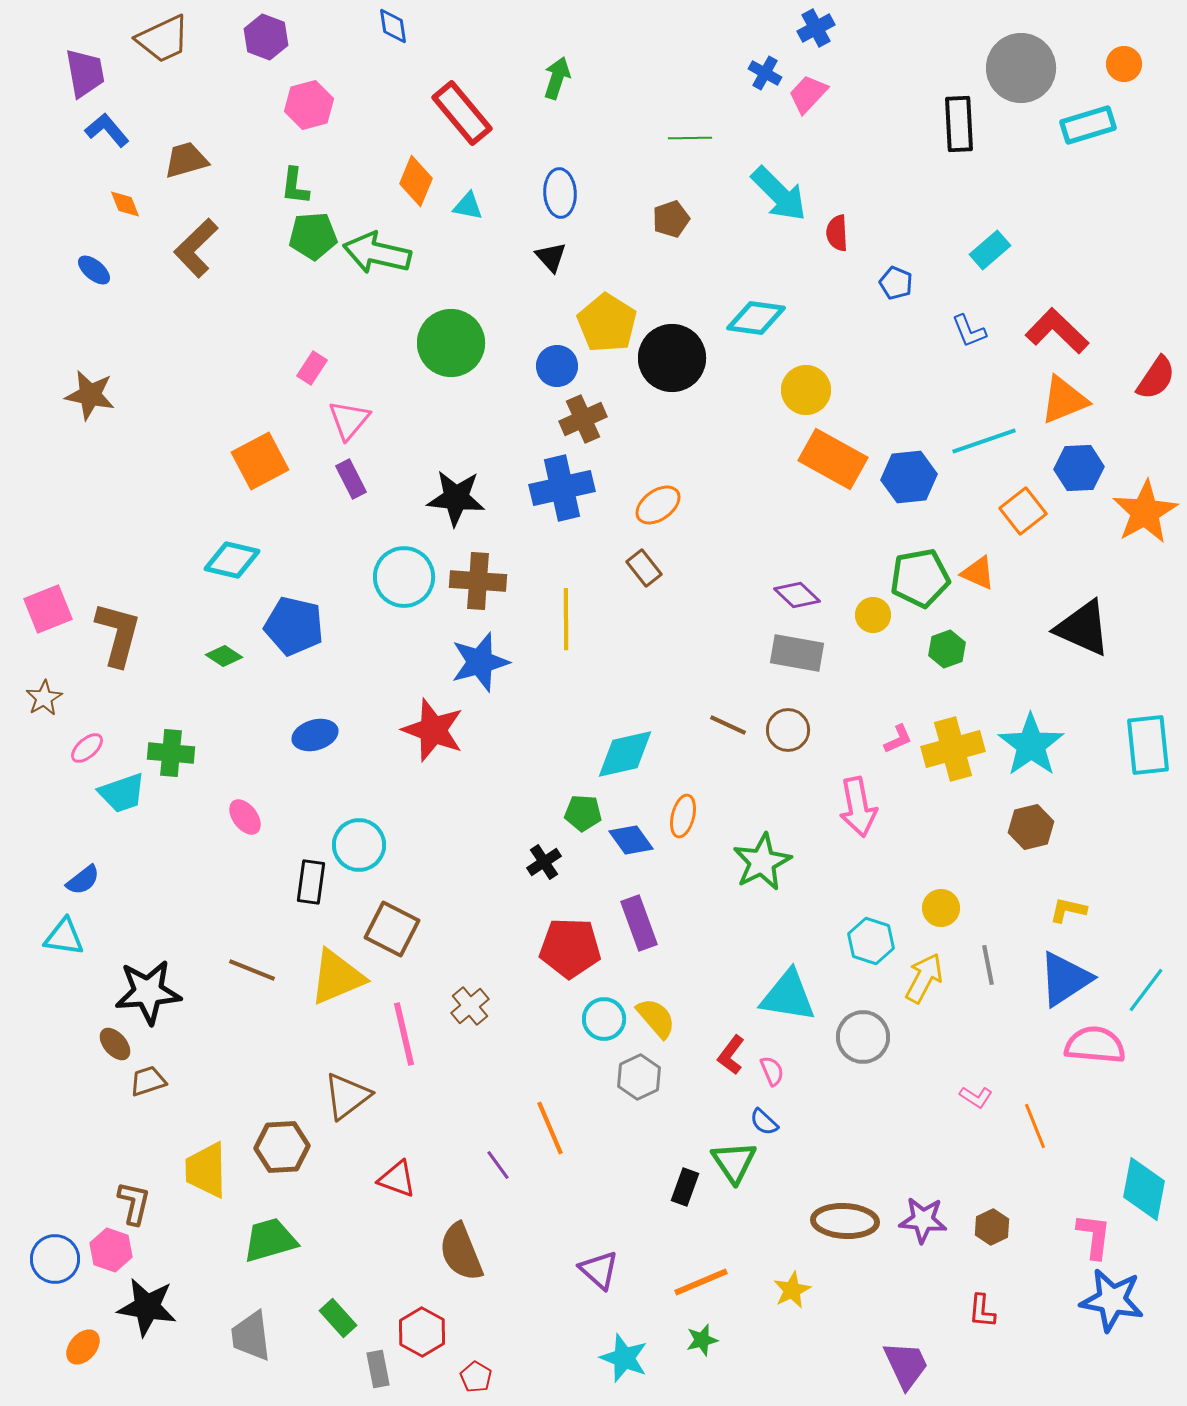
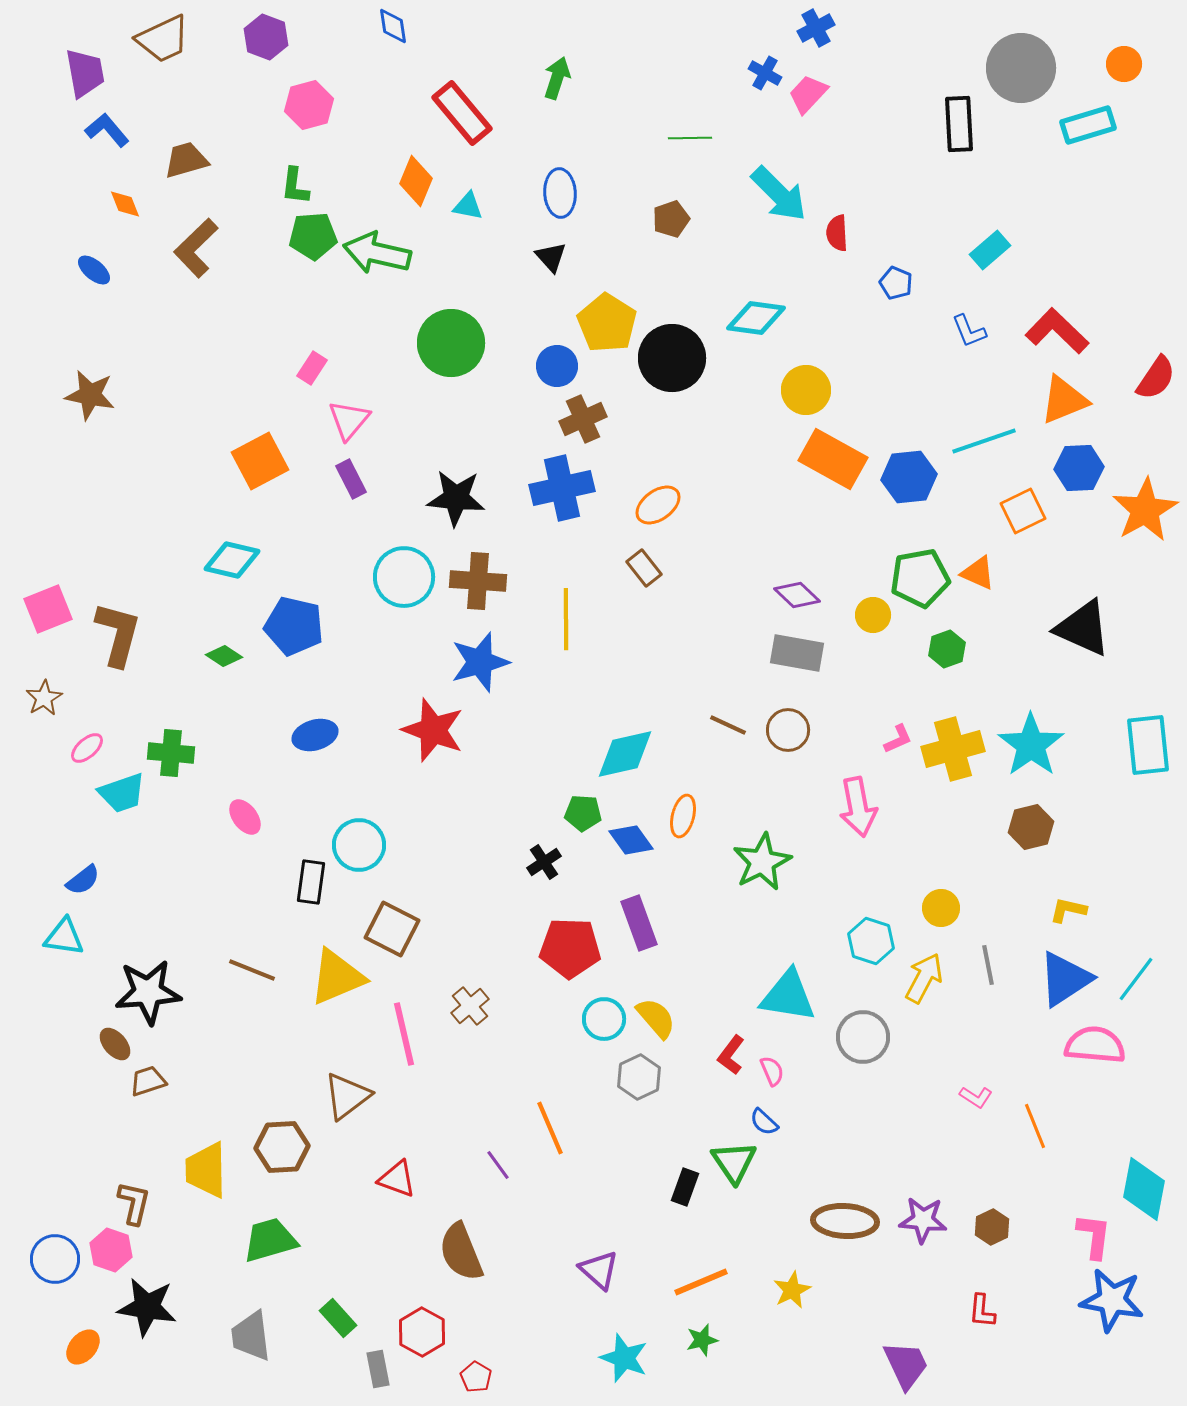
orange square at (1023, 511): rotated 12 degrees clockwise
orange star at (1145, 512): moved 2 px up
cyan line at (1146, 990): moved 10 px left, 11 px up
